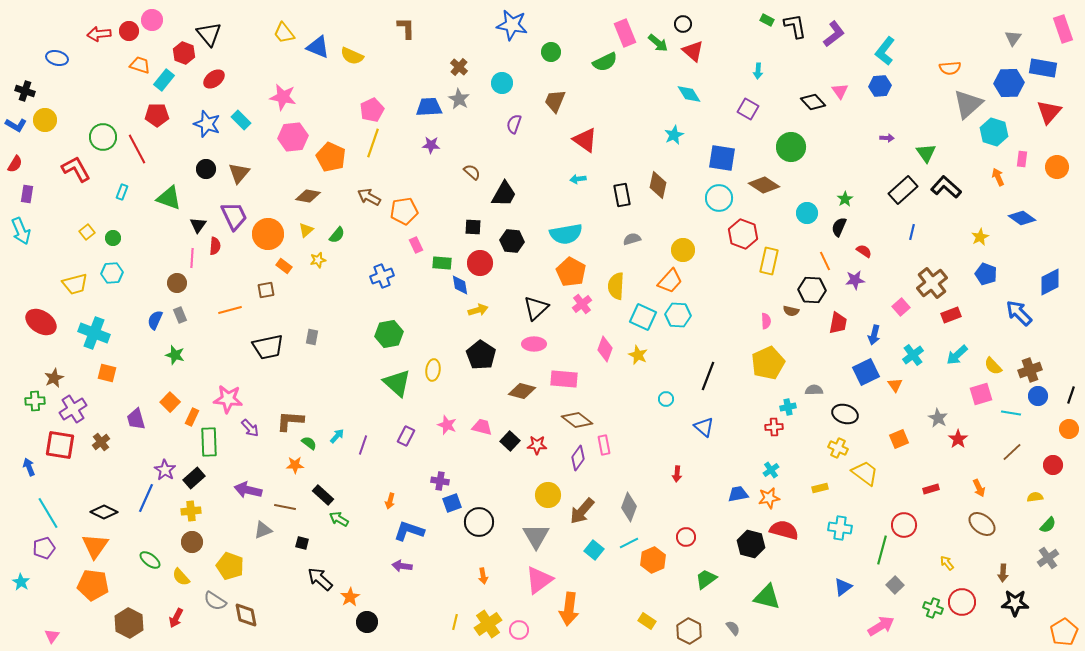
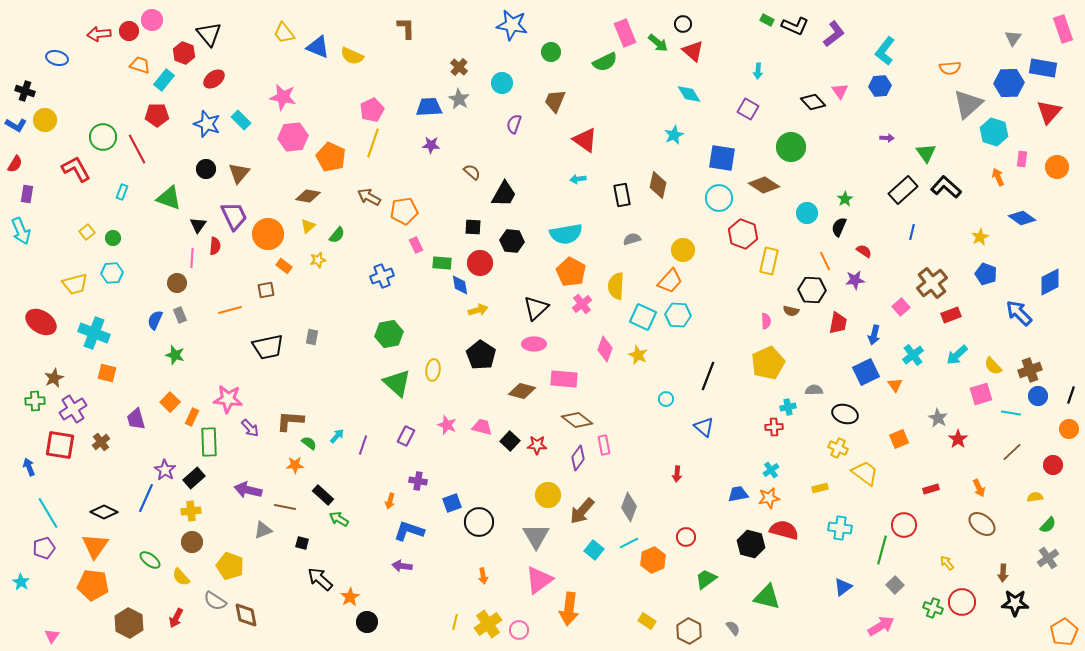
black L-shape at (795, 26): rotated 124 degrees clockwise
yellow triangle at (306, 230): moved 2 px right, 4 px up
purple cross at (440, 481): moved 22 px left
